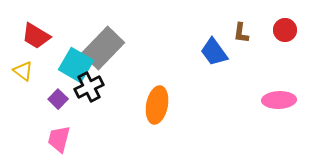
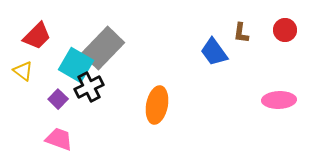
red trapezoid: moved 1 px right; rotated 76 degrees counterclockwise
pink trapezoid: rotated 96 degrees clockwise
